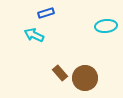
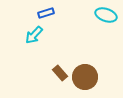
cyan ellipse: moved 11 px up; rotated 25 degrees clockwise
cyan arrow: rotated 72 degrees counterclockwise
brown circle: moved 1 px up
